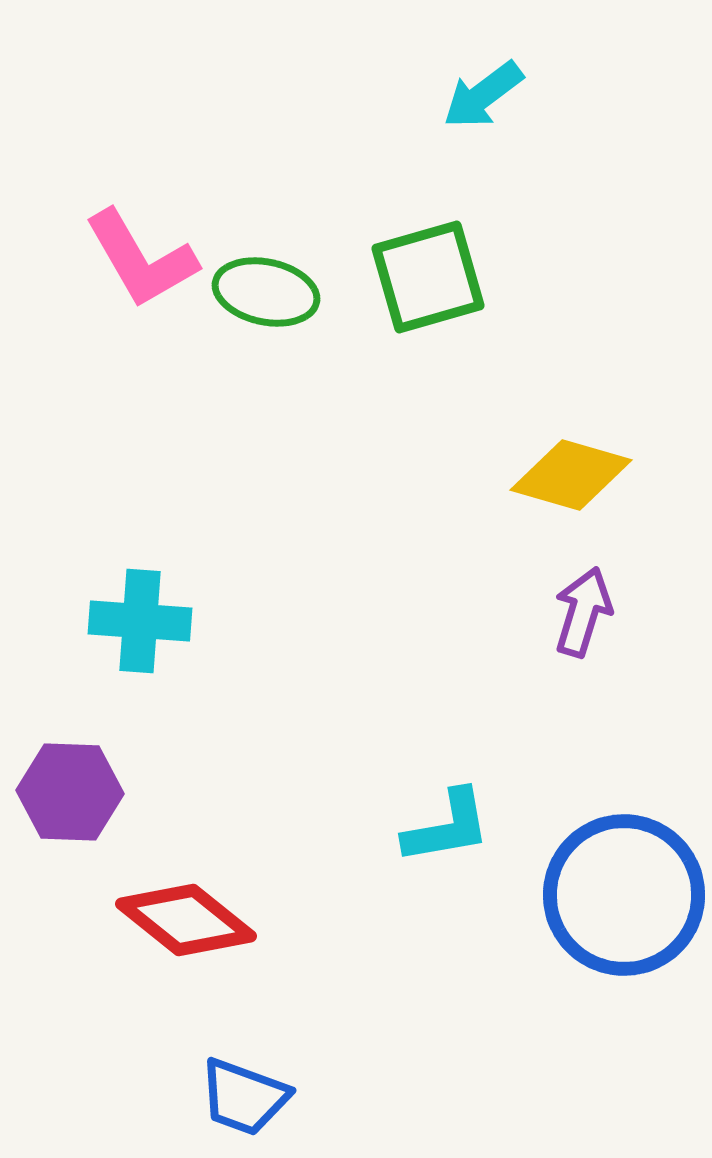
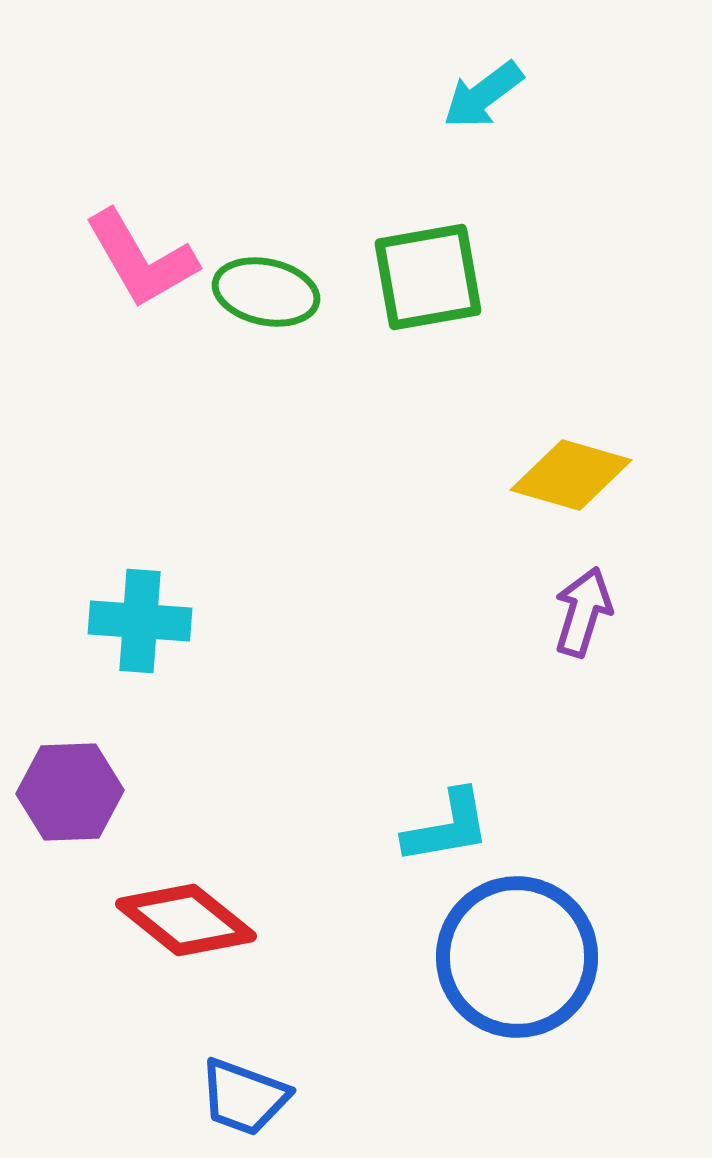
green square: rotated 6 degrees clockwise
purple hexagon: rotated 4 degrees counterclockwise
blue circle: moved 107 px left, 62 px down
